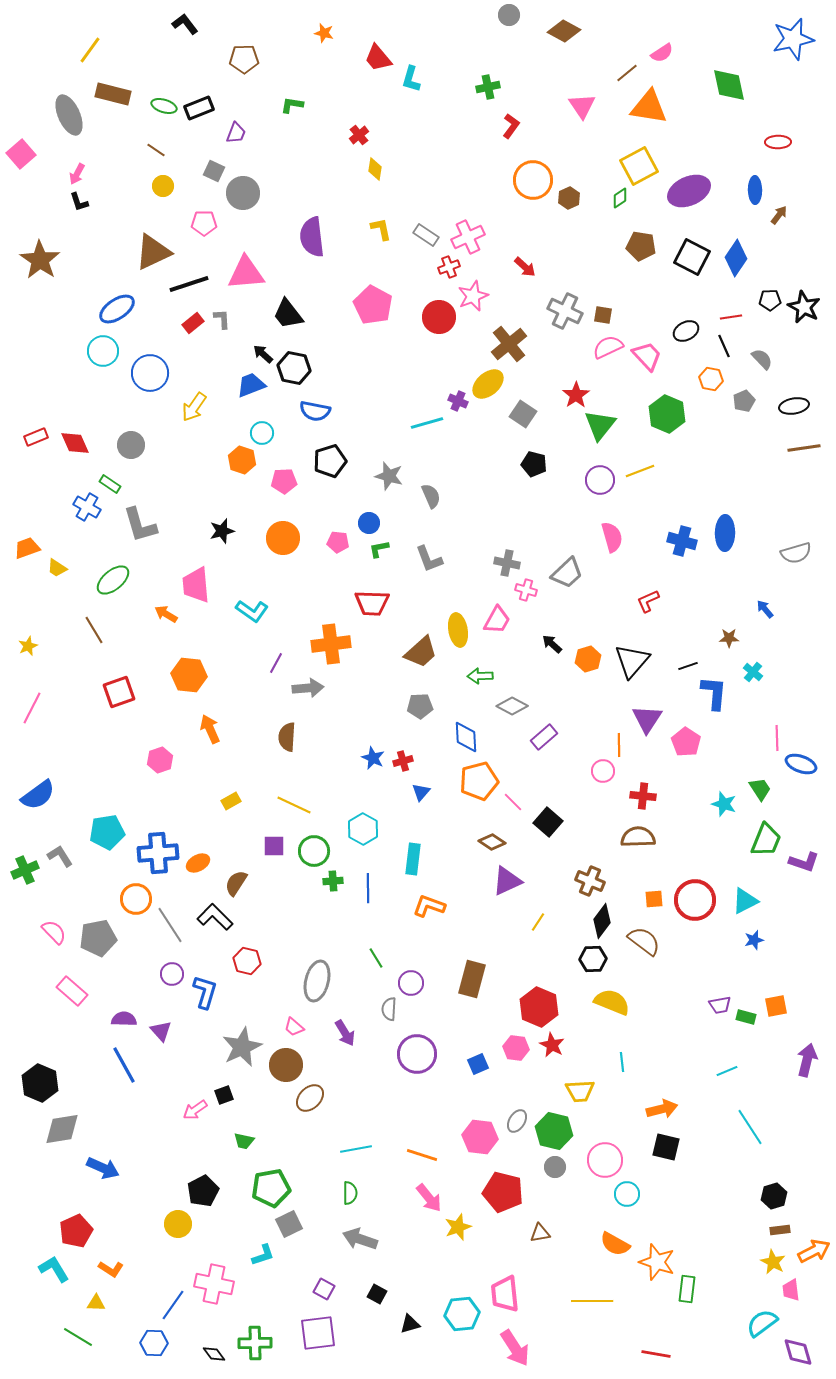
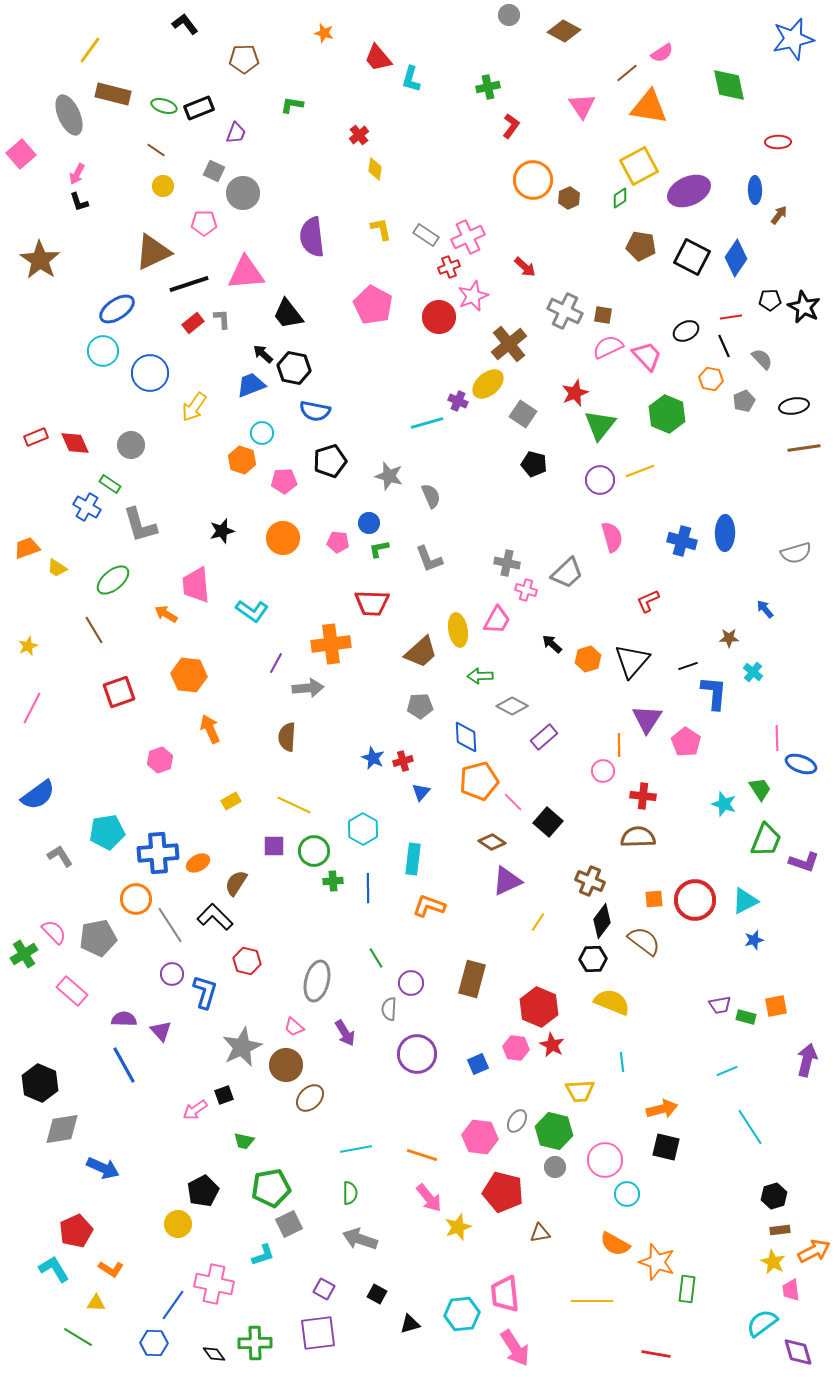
red star at (576, 395): moved 1 px left, 2 px up; rotated 12 degrees clockwise
green cross at (25, 870): moved 1 px left, 84 px down; rotated 8 degrees counterclockwise
